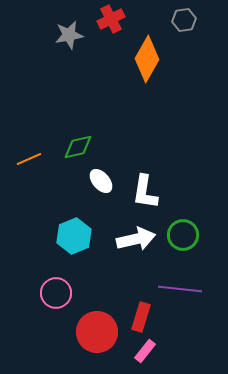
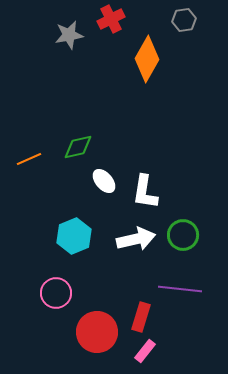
white ellipse: moved 3 px right
